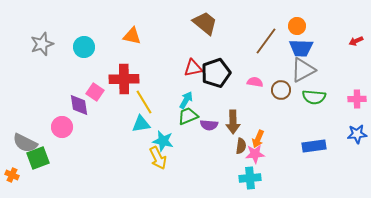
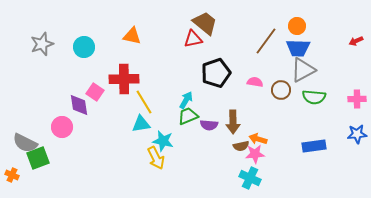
blue trapezoid: moved 3 px left
red triangle: moved 29 px up
orange arrow: rotated 84 degrees clockwise
brown semicircle: rotated 70 degrees clockwise
yellow arrow: moved 2 px left
cyan cross: rotated 30 degrees clockwise
